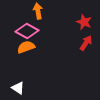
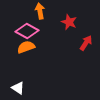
orange arrow: moved 2 px right
red star: moved 15 px left
